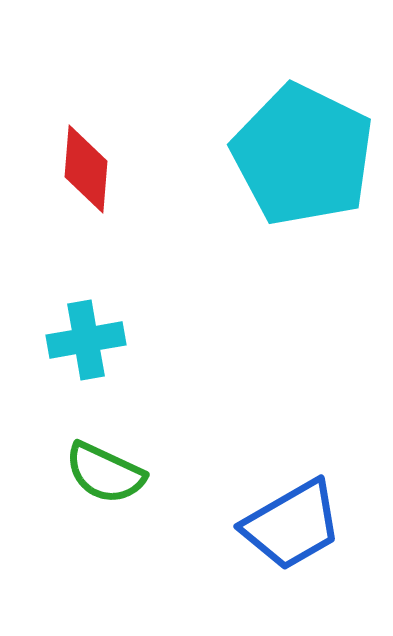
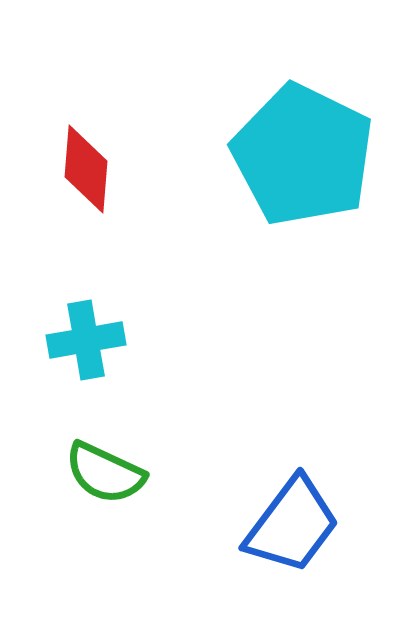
blue trapezoid: rotated 23 degrees counterclockwise
